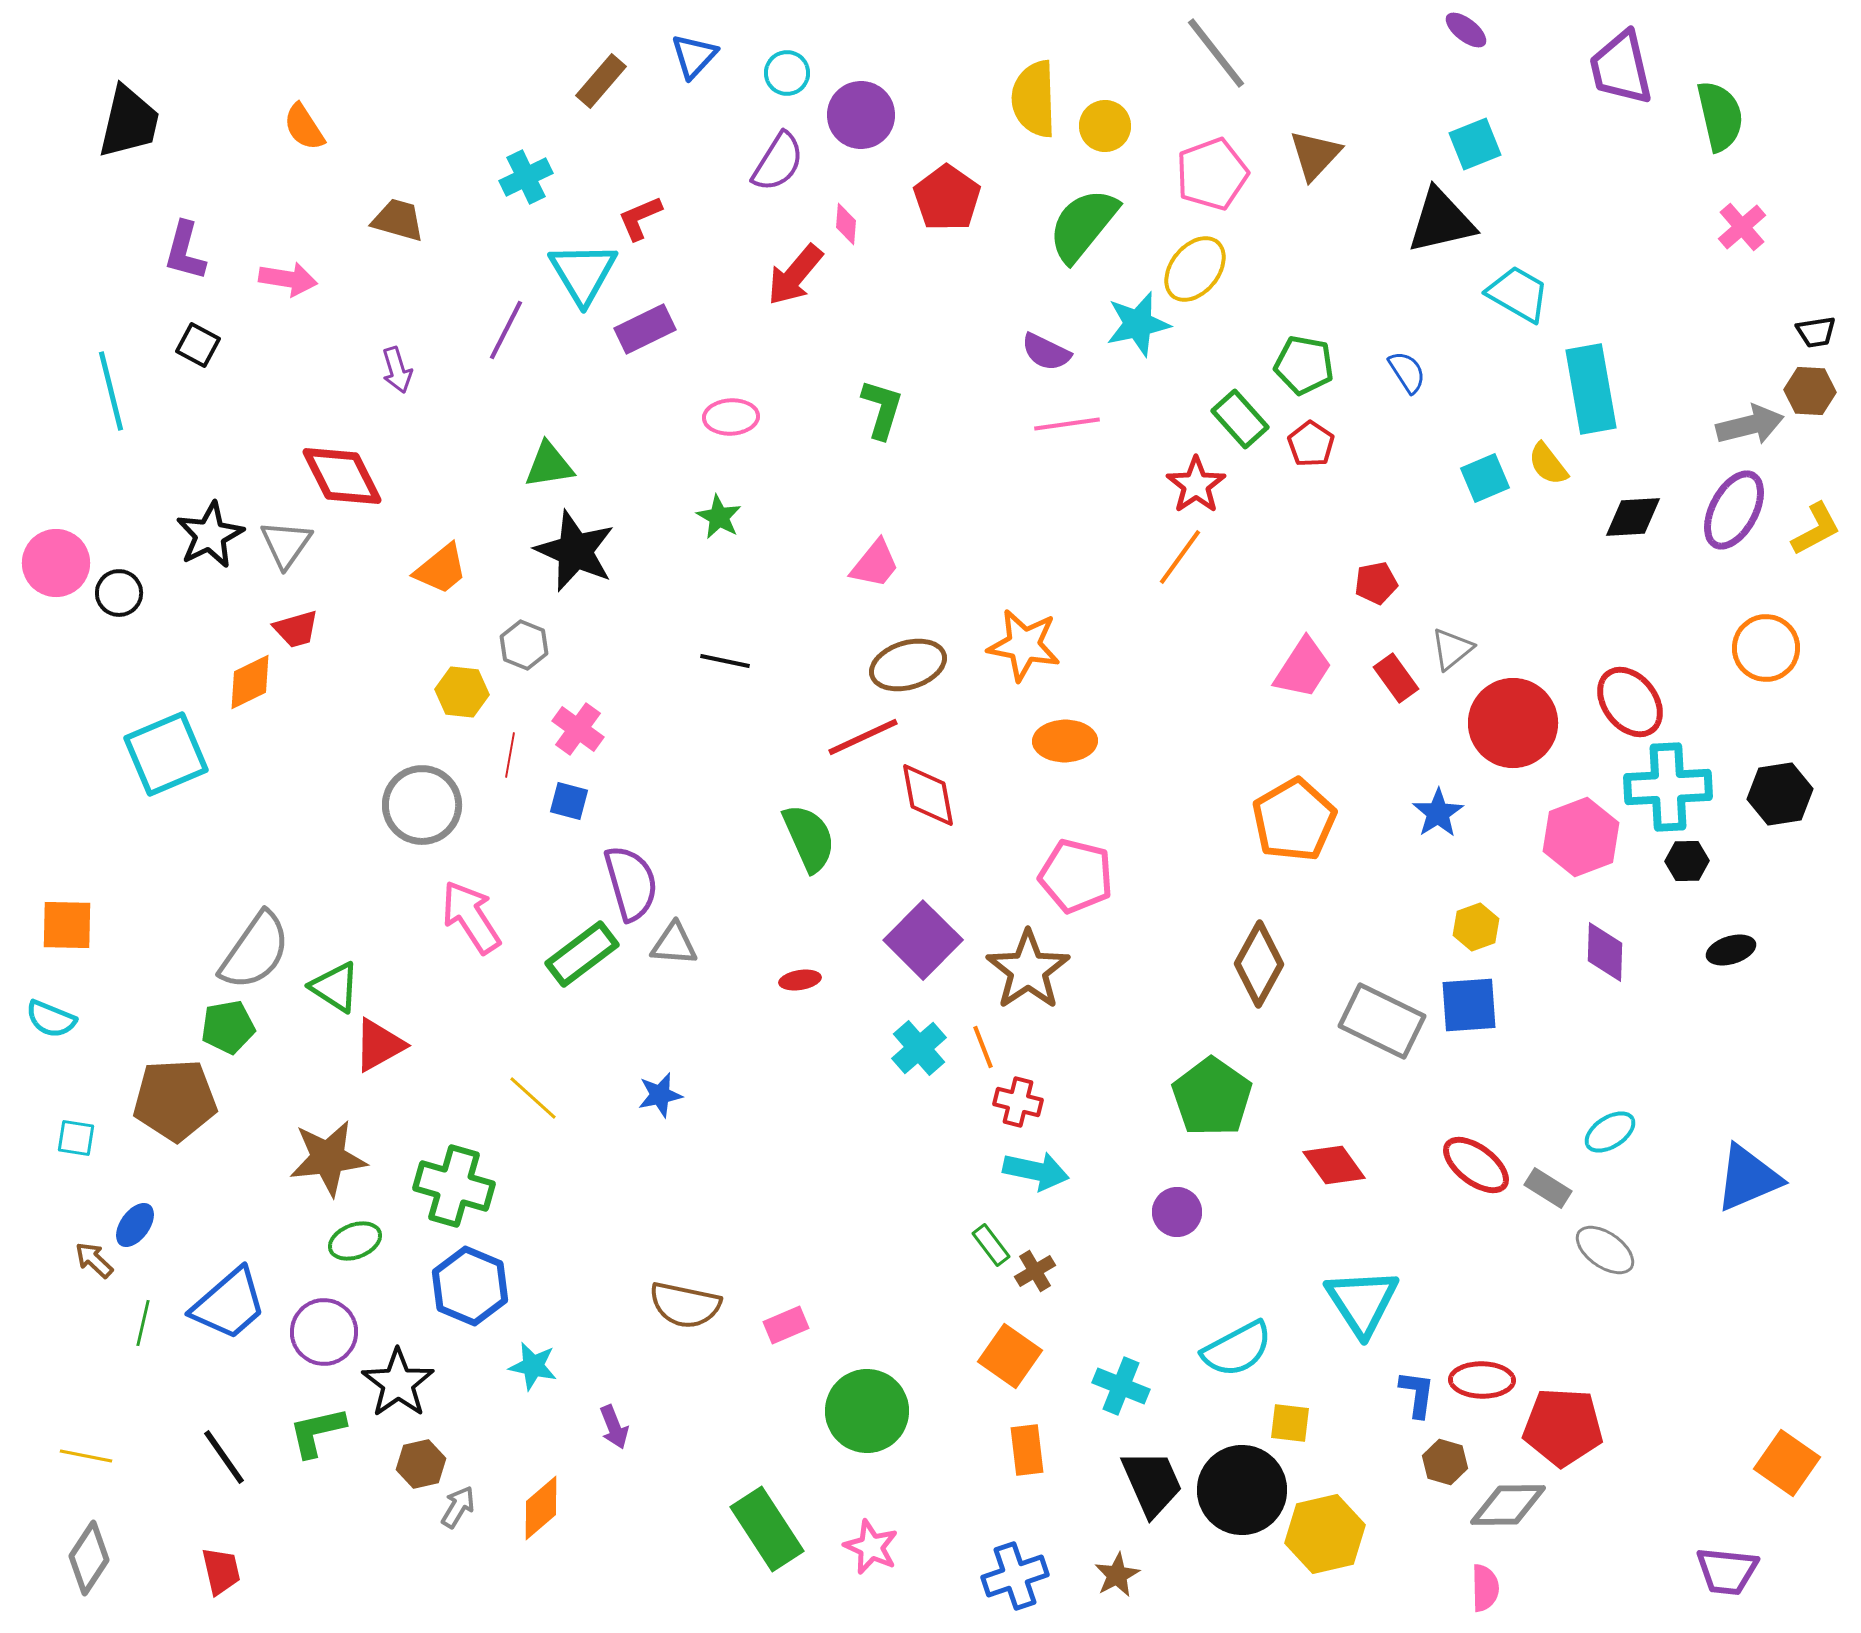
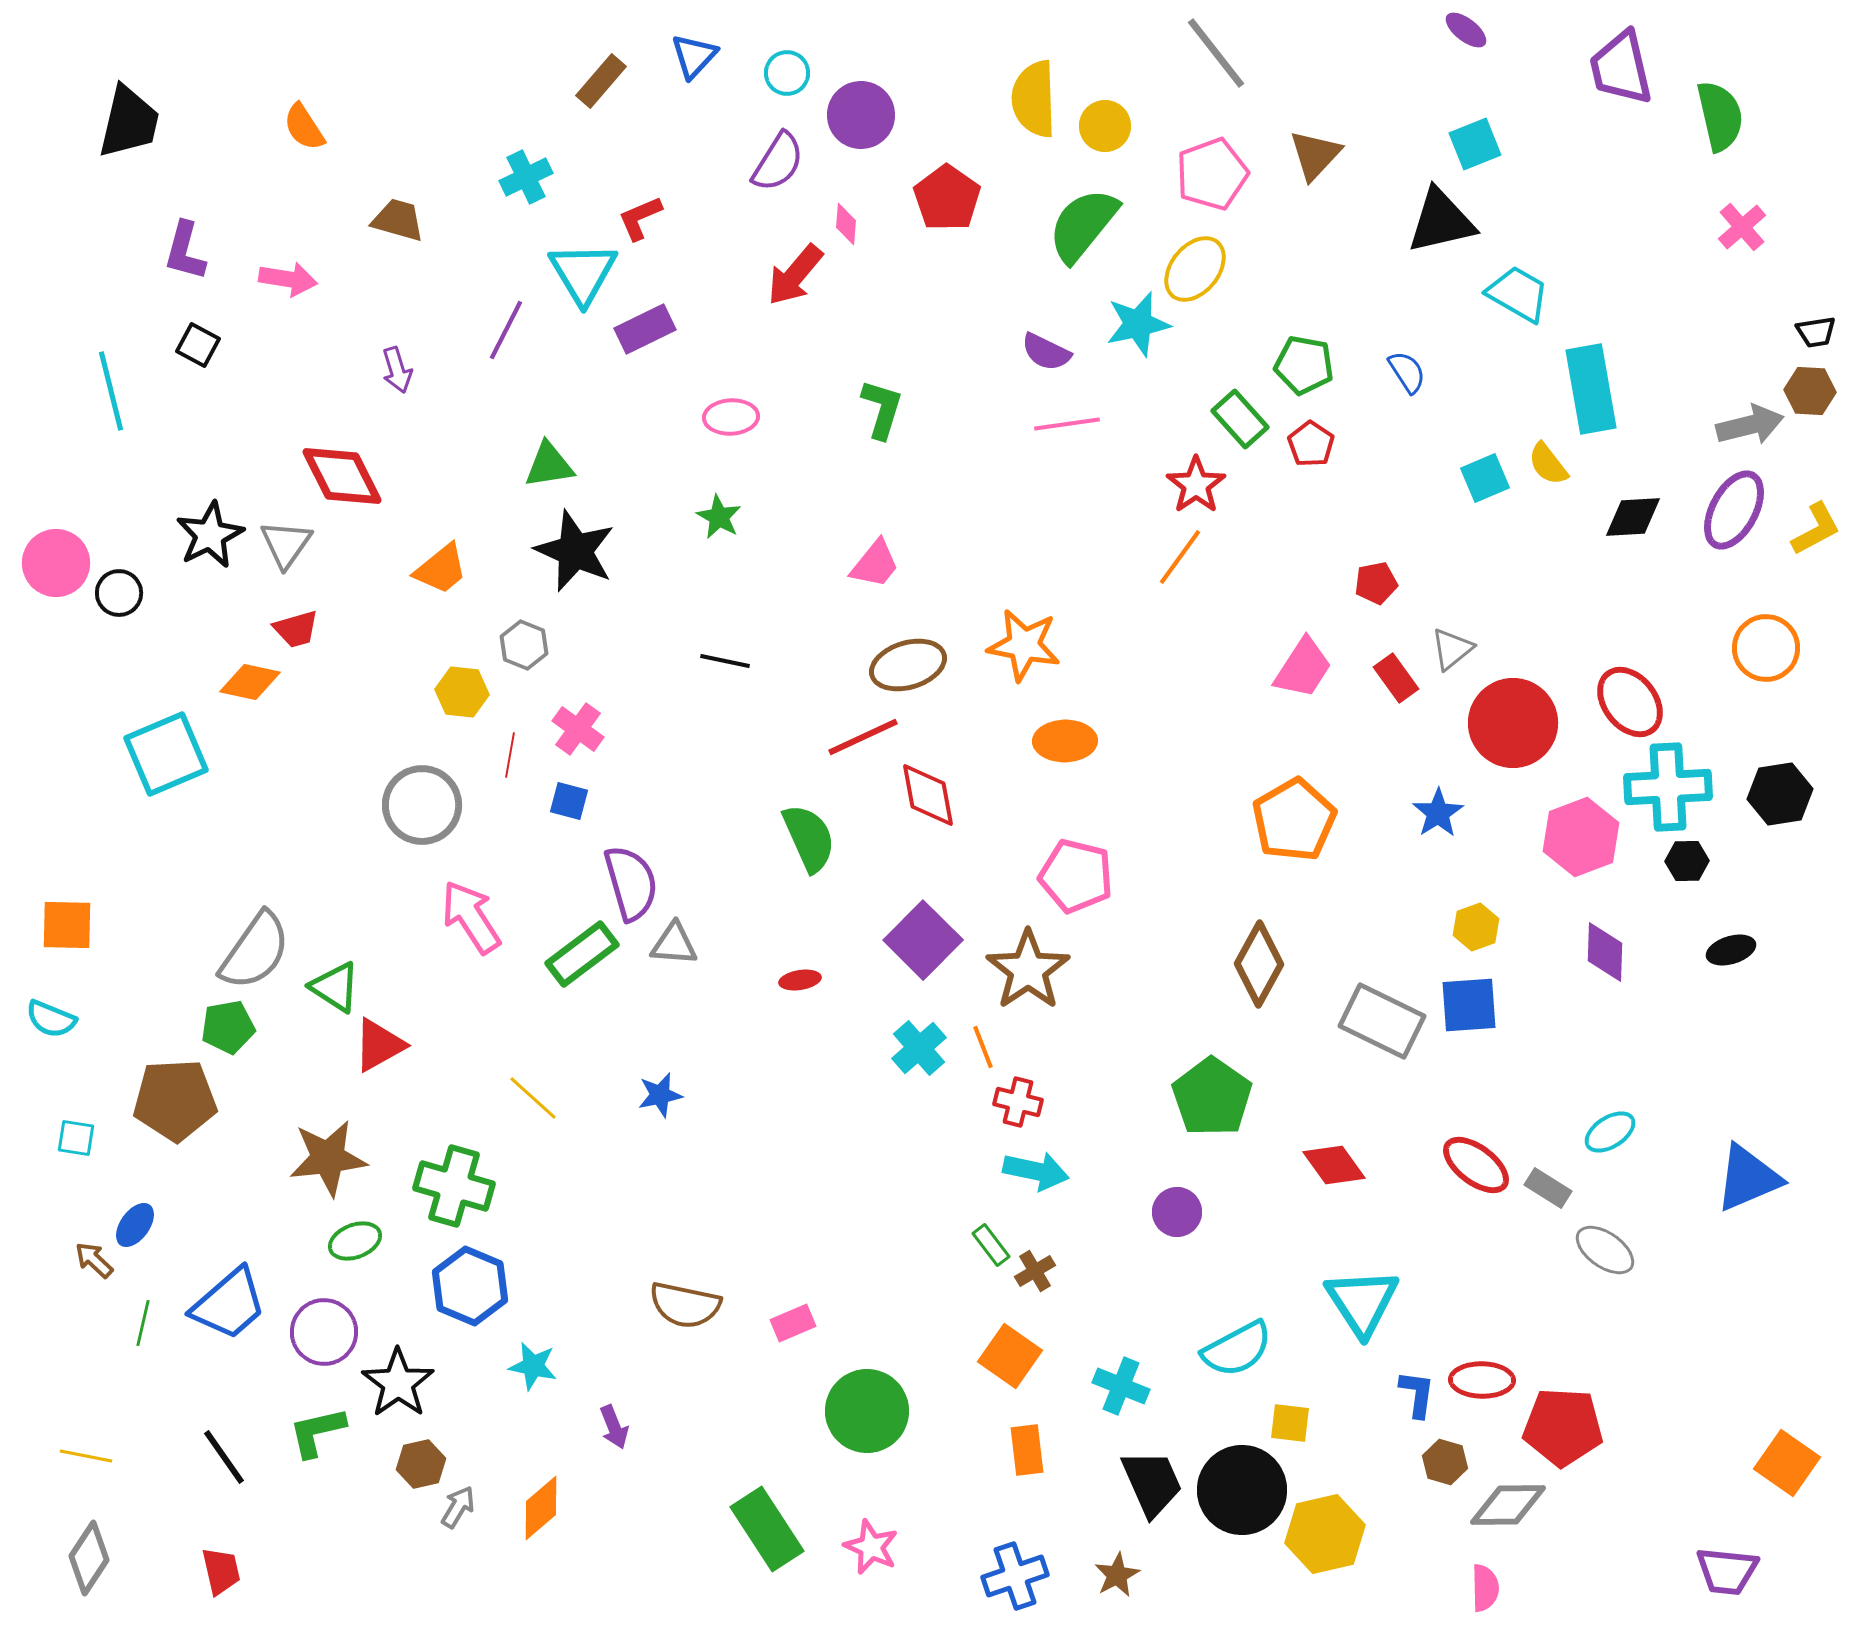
orange diamond at (250, 682): rotated 38 degrees clockwise
pink rectangle at (786, 1325): moved 7 px right, 2 px up
